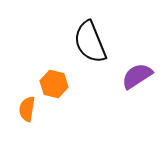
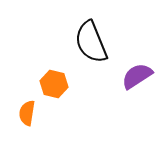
black semicircle: moved 1 px right
orange semicircle: moved 4 px down
